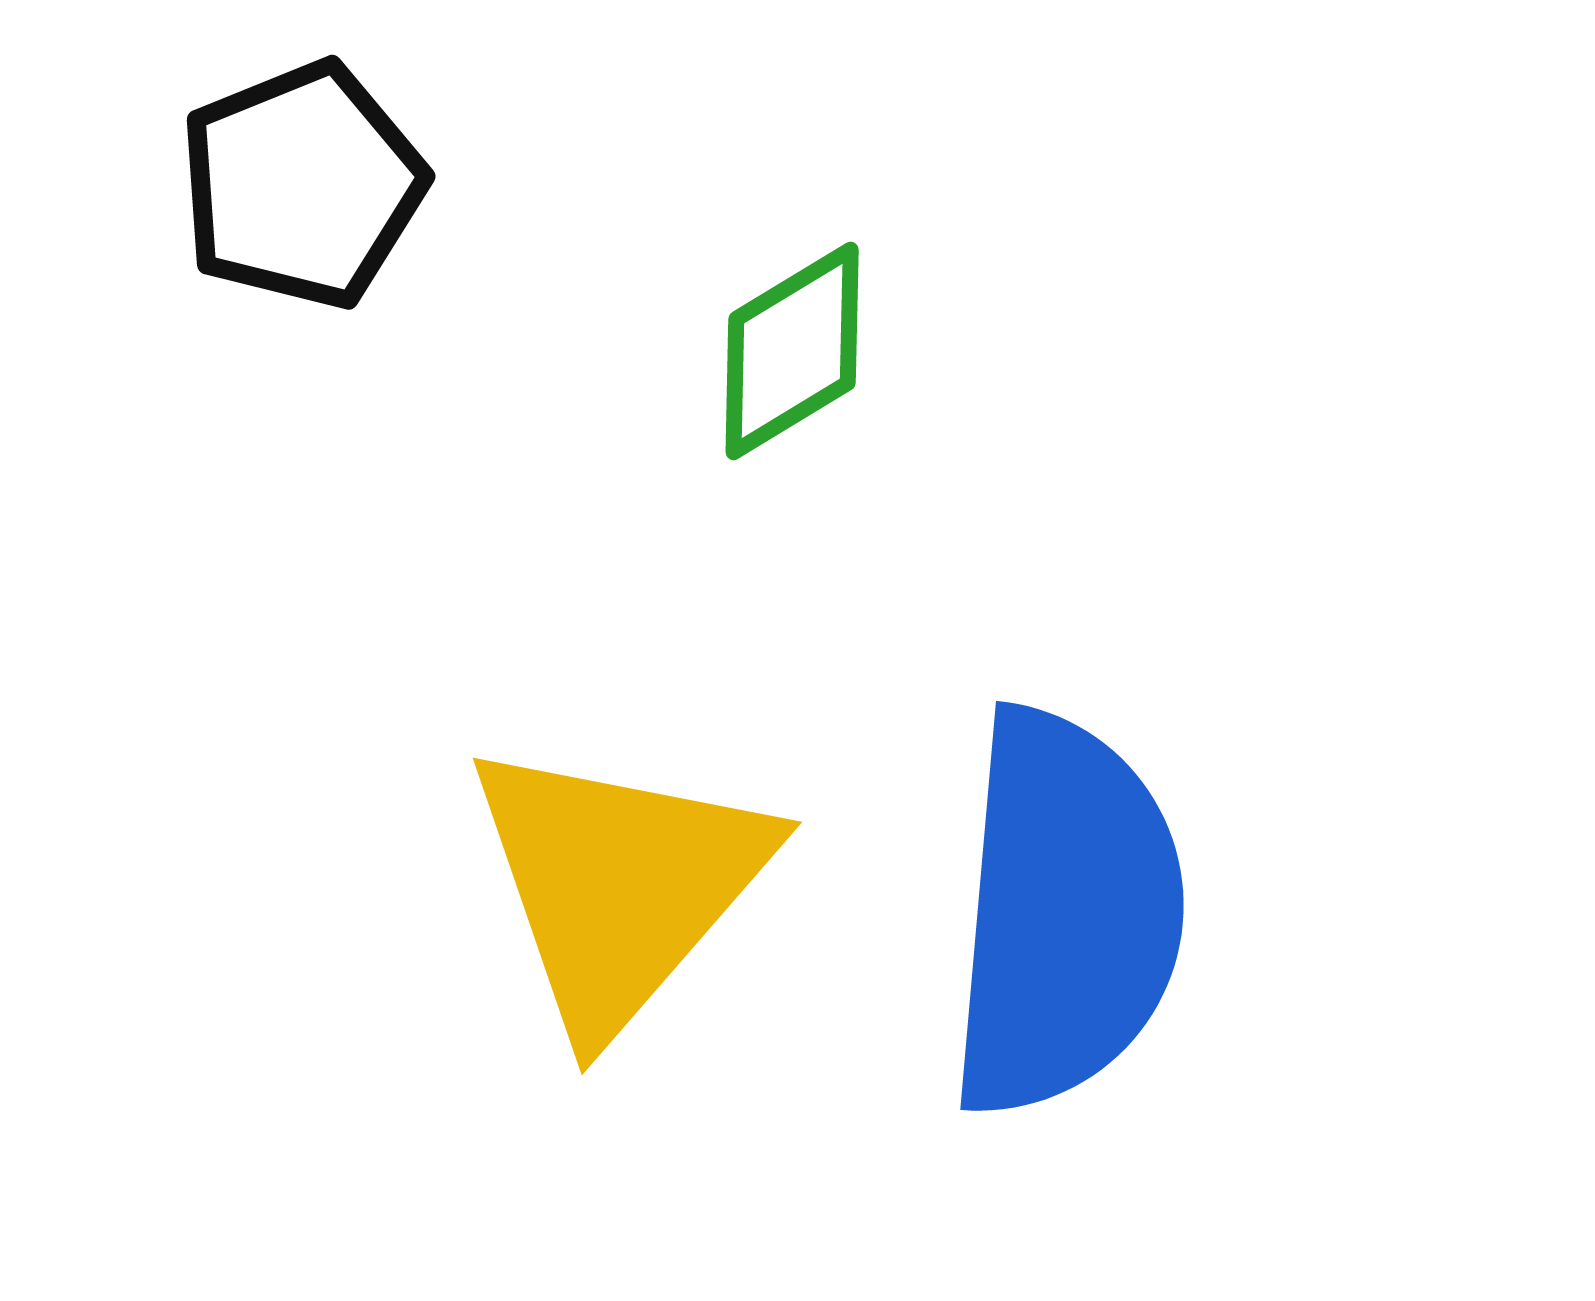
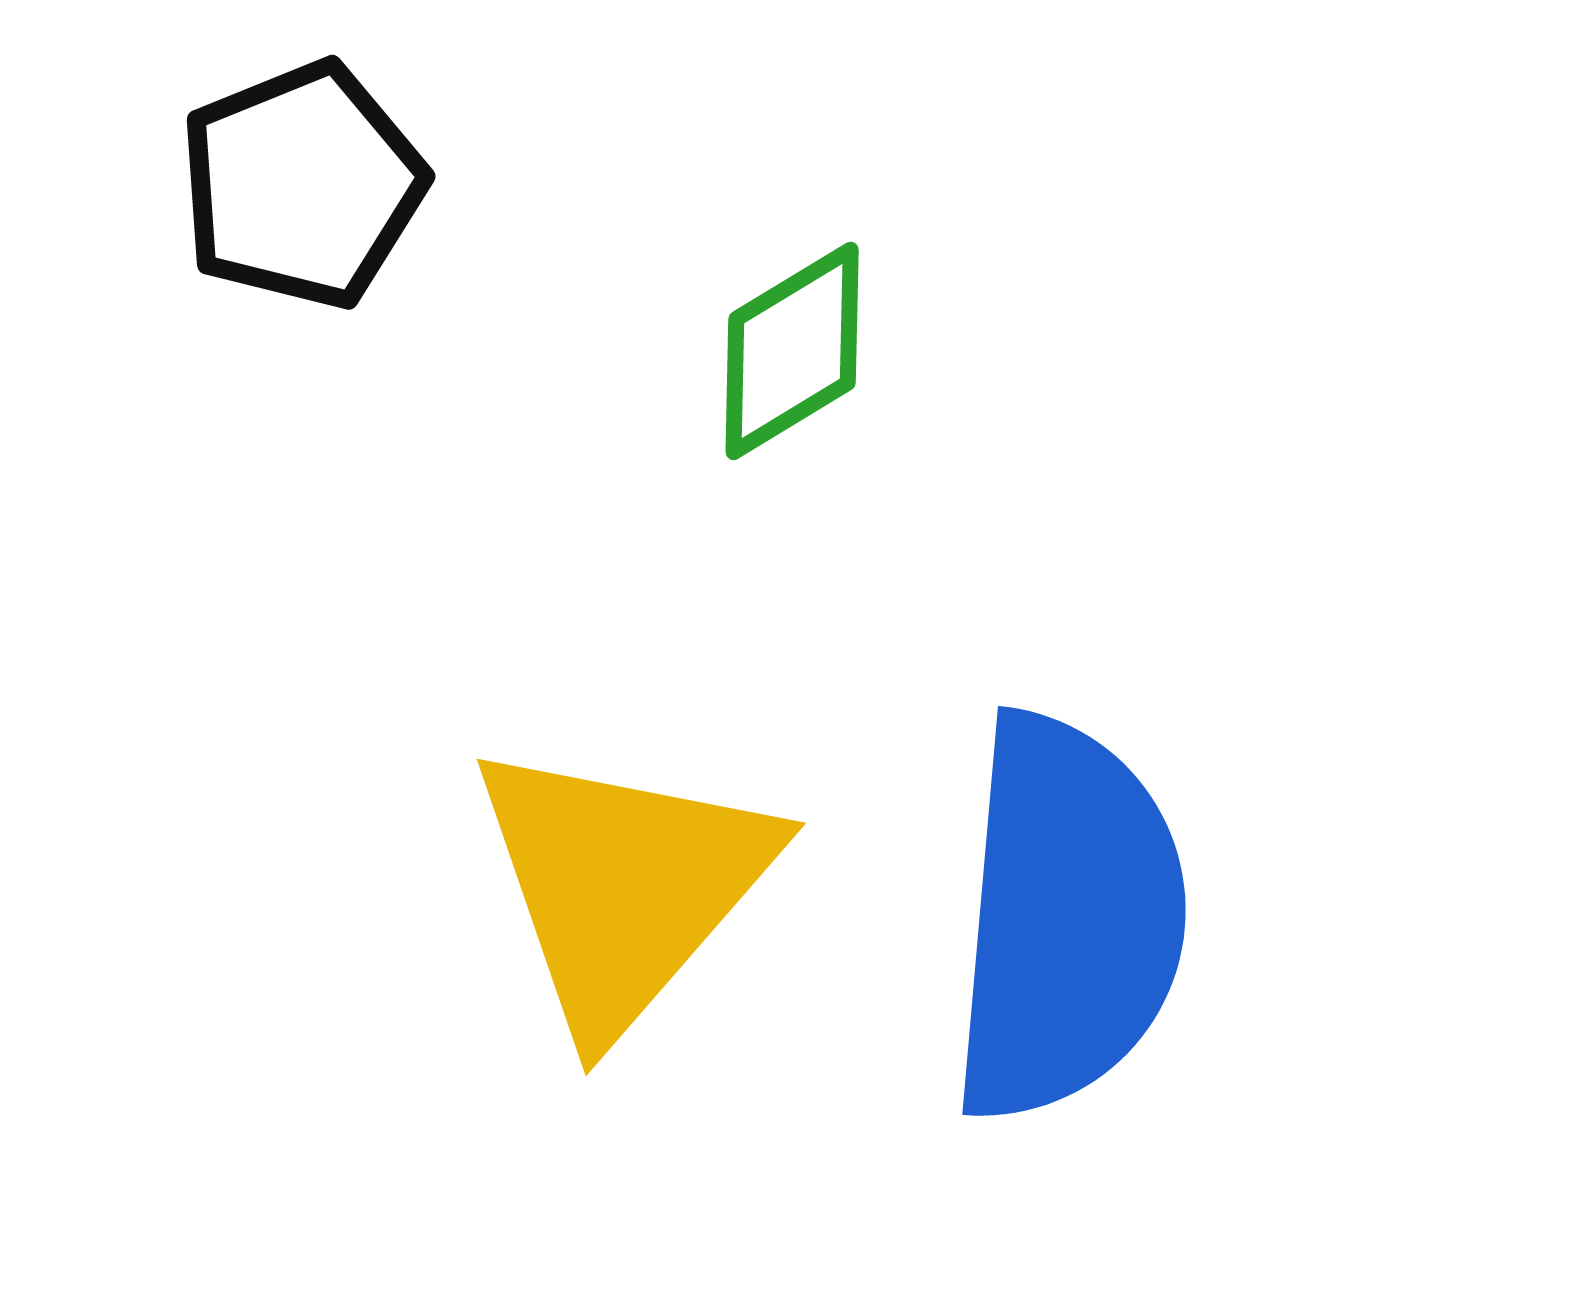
yellow triangle: moved 4 px right, 1 px down
blue semicircle: moved 2 px right, 5 px down
